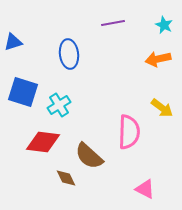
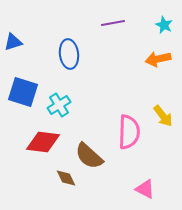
yellow arrow: moved 1 px right, 8 px down; rotated 15 degrees clockwise
